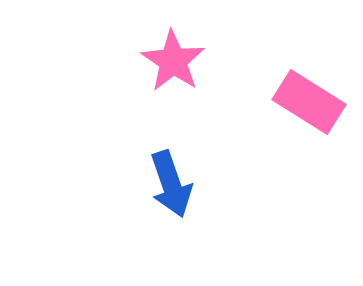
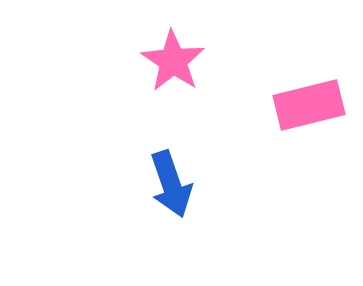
pink rectangle: moved 3 px down; rotated 46 degrees counterclockwise
